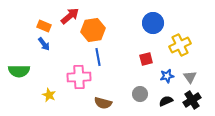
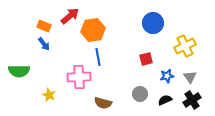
yellow cross: moved 5 px right, 1 px down
black semicircle: moved 1 px left, 1 px up
